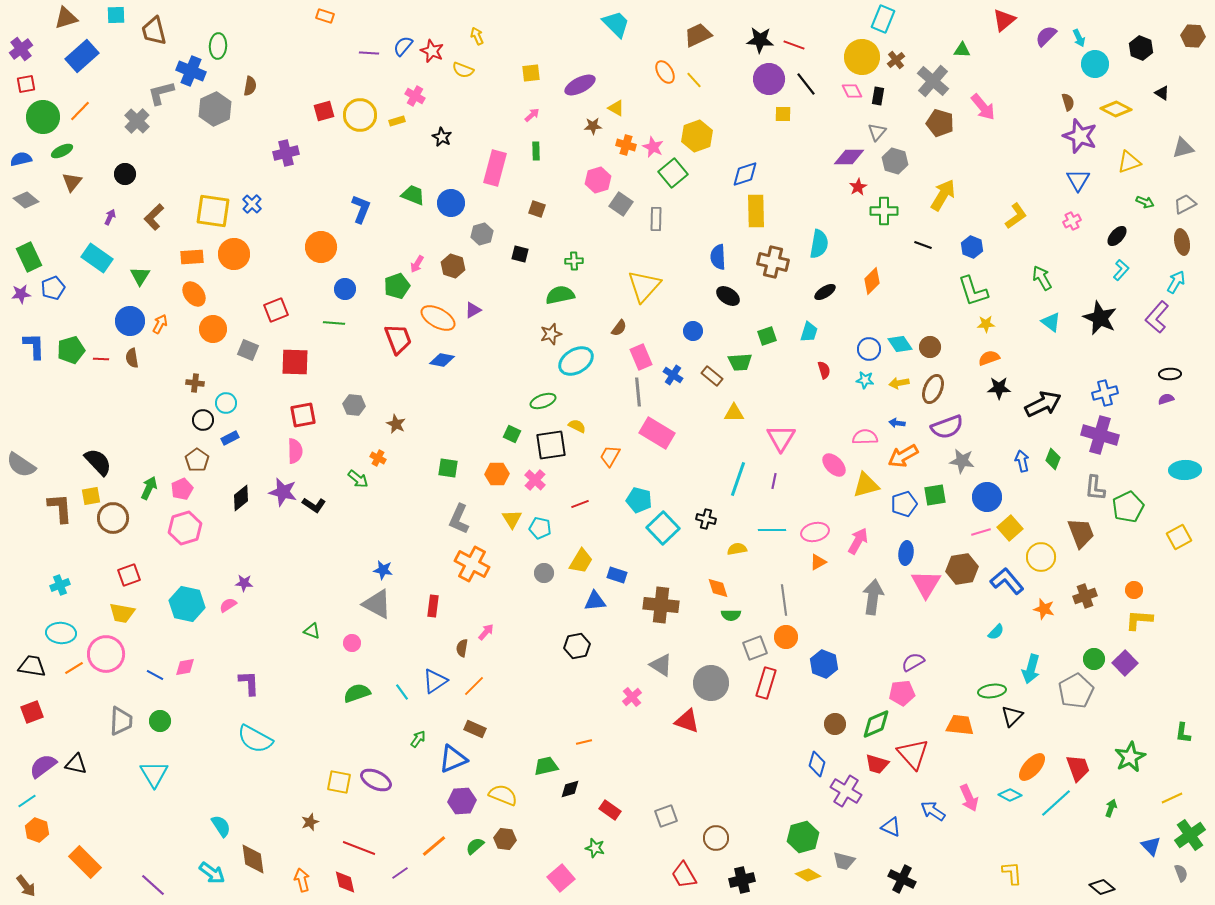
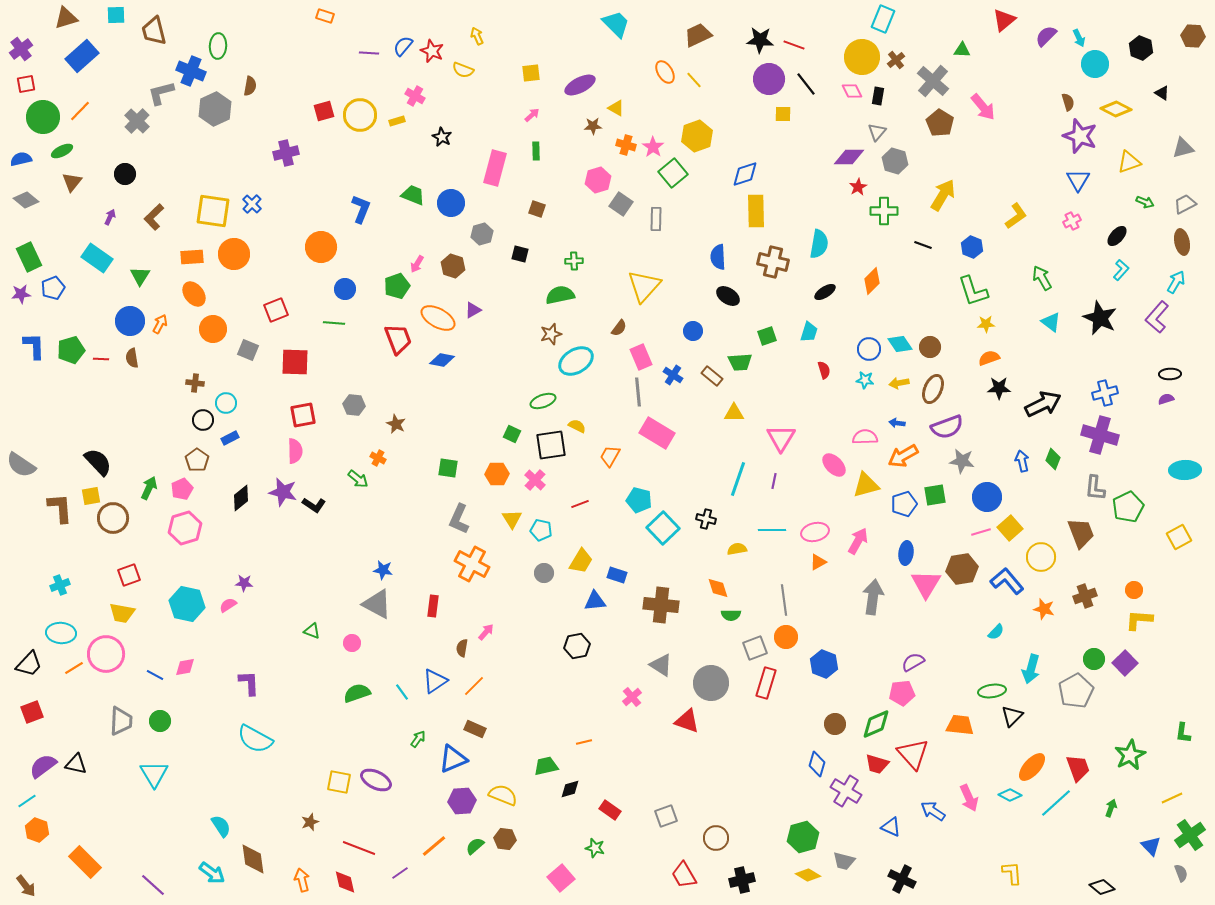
brown pentagon at (940, 123): rotated 16 degrees clockwise
pink star at (653, 147): rotated 10 degrees clockwise
cyan pentagon at (540, 528): moved 1 px right, 2 px down
black trapezoid at (32, 666): moved 3 px left, 2 px up; rotated 124 degrees clockwise
green star at (1130, 757): moved 2 px up
